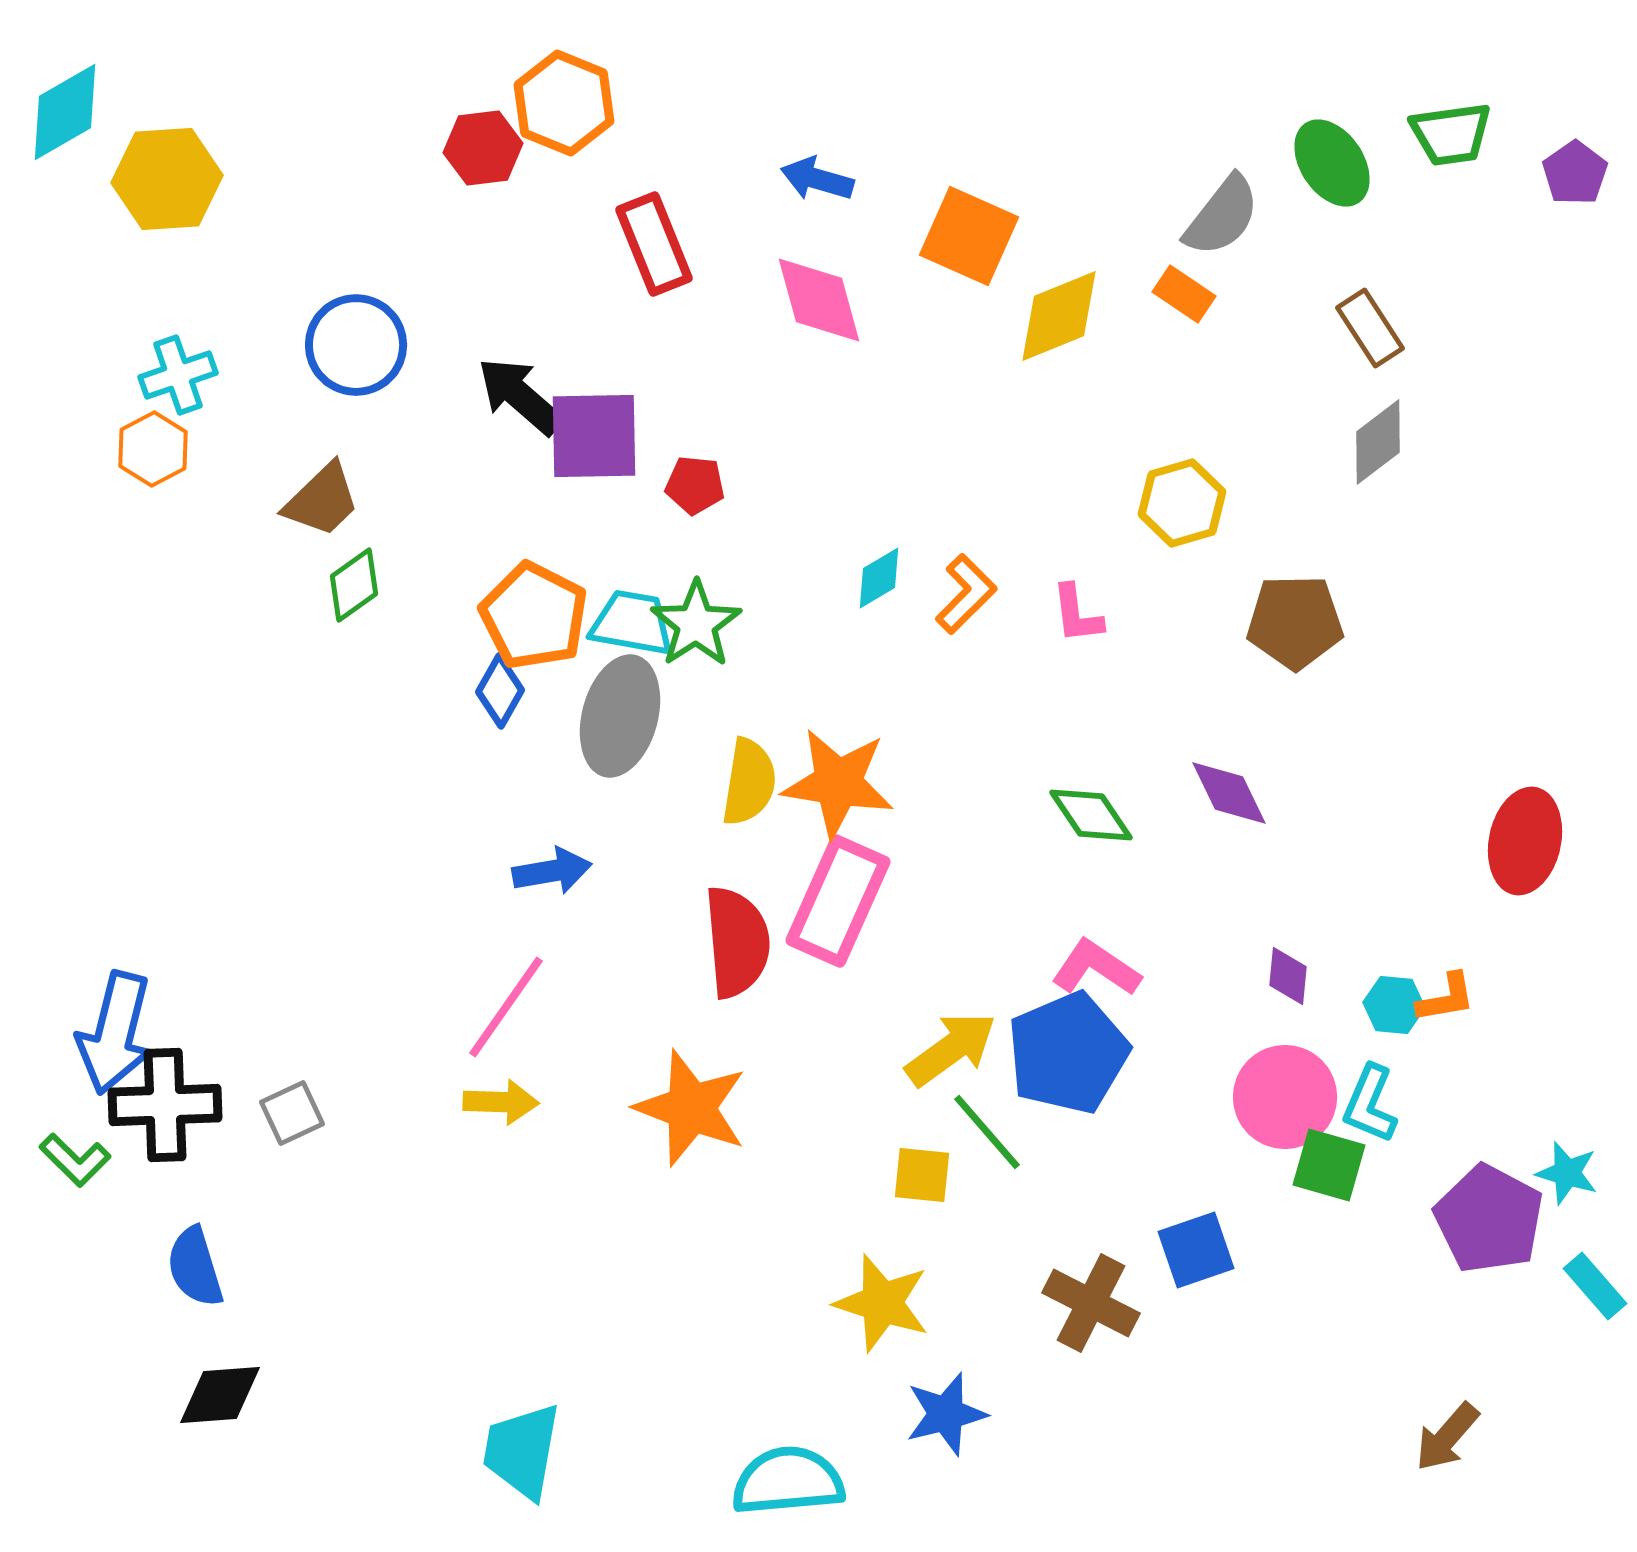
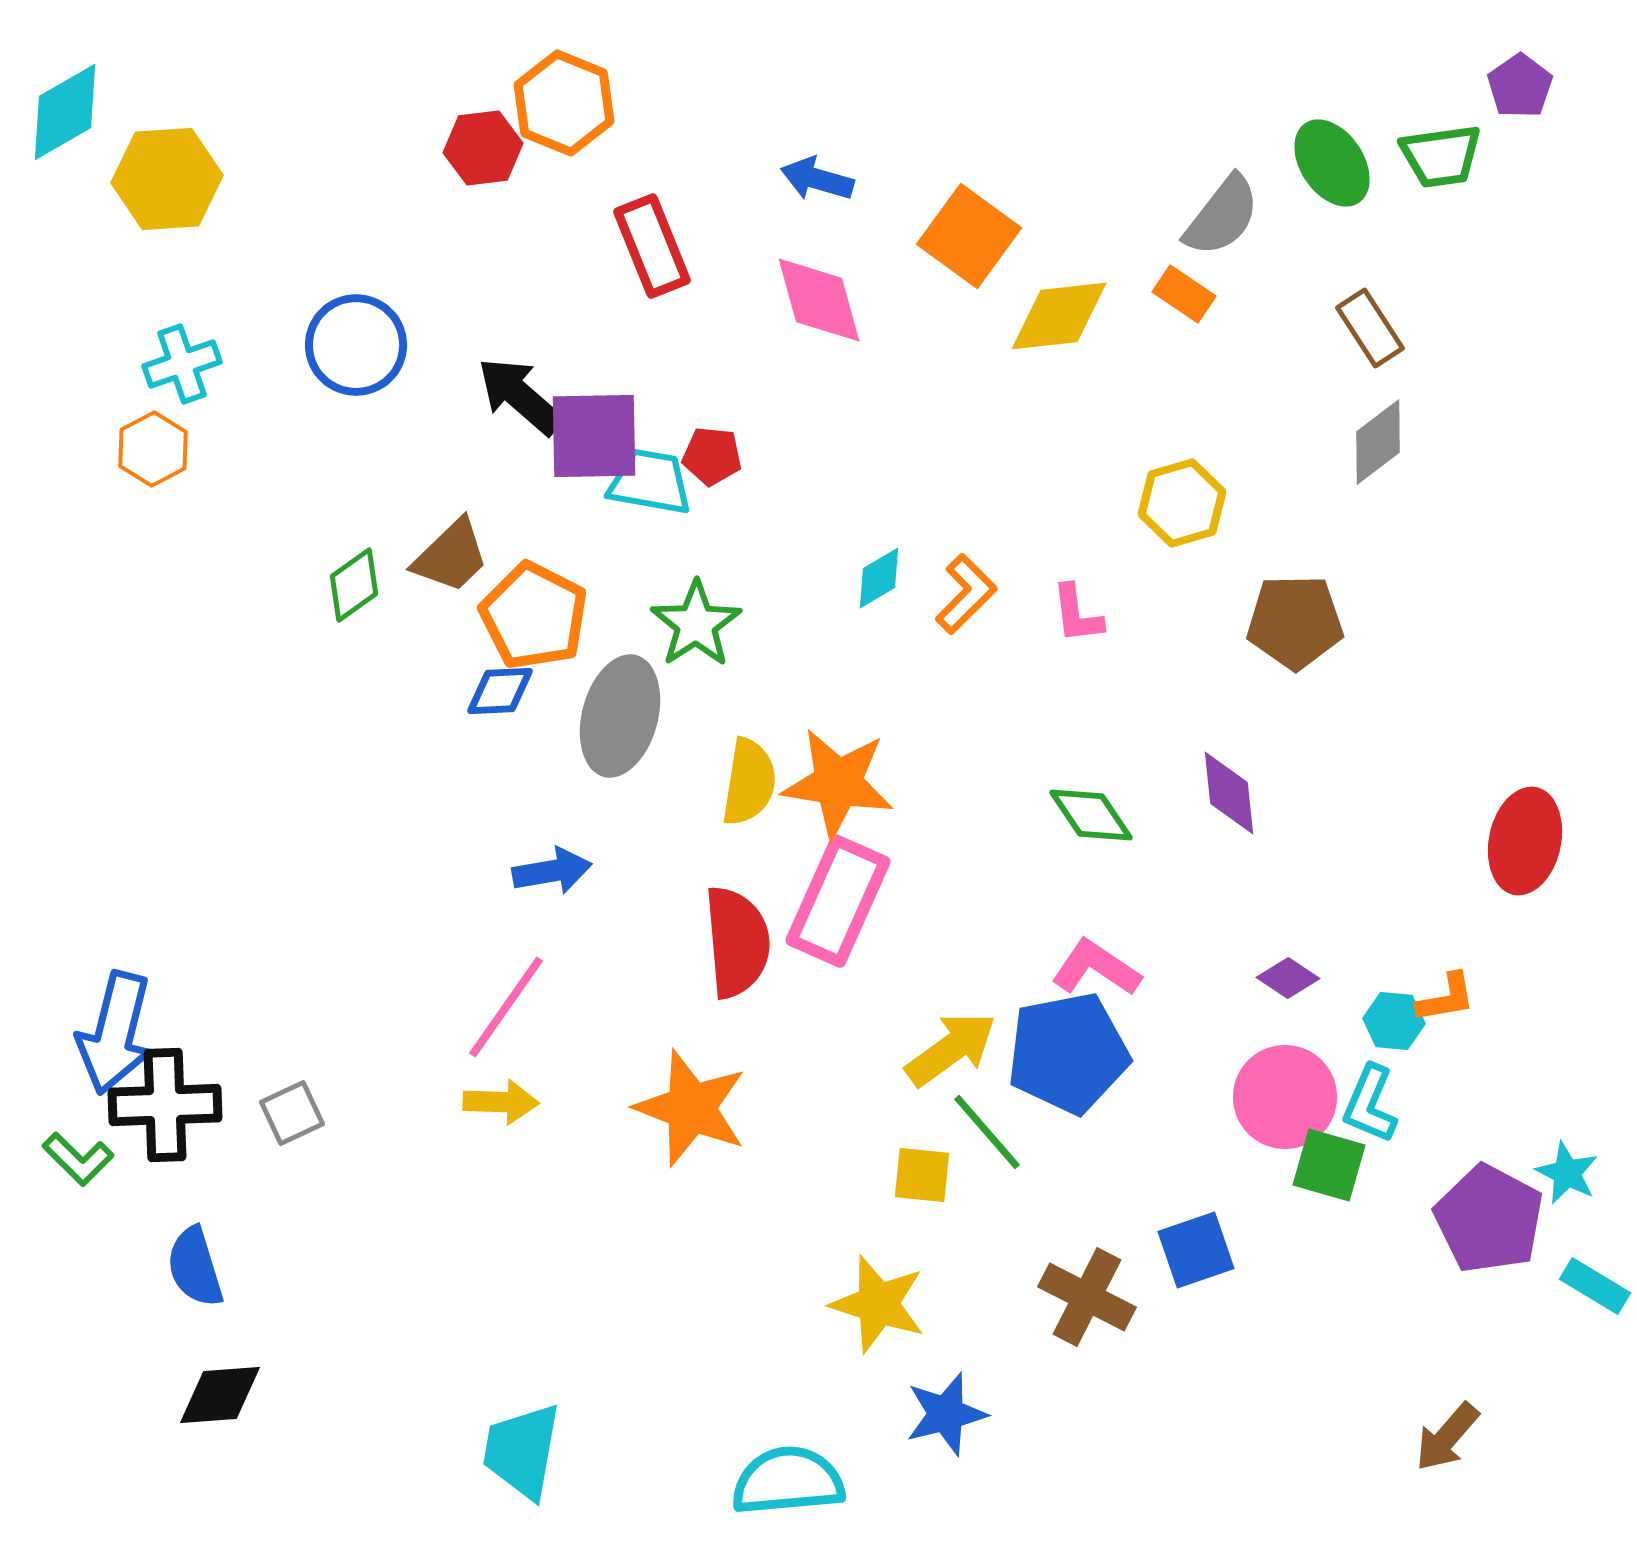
green trapezoid at (1451, 134): moved 10 px left, 22 px down
purple pentagon at (1575, 173): moved 55 px left, 87 px up
orange square at (969, 236): rotated 12 degrees clockwise
red rectangle at (654, 244): moved 2 px left, 2 px down
yellow diamond at (1059, 316): rotated 16 degrees clockwise
cyan cross at (178, 375): moved 4 px right, 11 px up
red pentagon at (695, 485): moved 17 px right, 29 px up
brown trapezoid at (322, 500): moved 129 px right, 56 px down
cyan trapezoid at (632, 623): moved 18 px right, 141 px up
blue diamond at (500, 691): rotated 58 degrees clockwise
purple diamond at (1229, 793): rotated 20 degrees clockwise
purple diamond at (1288, 976): moved 2 px down; rotated 62 degrees counterclockwise
cyan hexagon at (1394, 1005): moved 16 px down
blue pentagon at (1068, 1053): rotated 12 degrees clockwise
green L-shape at (75, 1160): moved 3 px right, 1 px up
cyan star at (1567, 1173): rotated 10 degrees clockwise
cyan rectangle at (1595, 1286): rotated 18 degrees counterclockwise
yellow star at (882, 1303): moved 4 px left, 1 px down
brown cross at (1091, 1303): moved 4 px left, 6 px up
